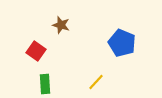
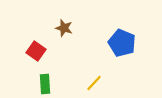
brown star: moved 3 px right, 3 px down
yellow line: moved 2 px left, 1 px down
